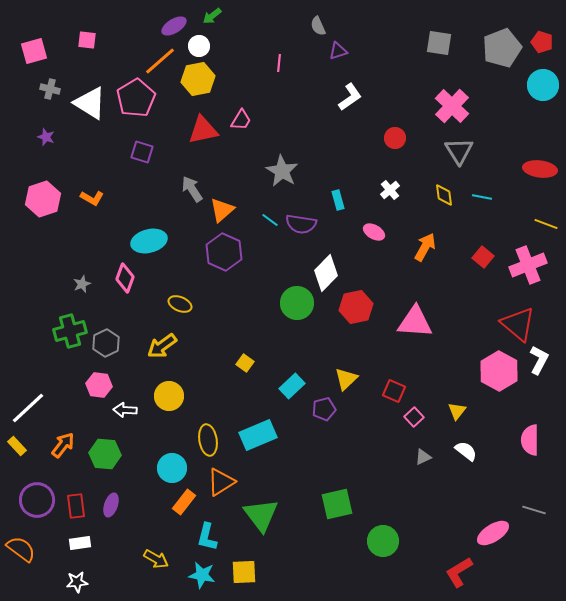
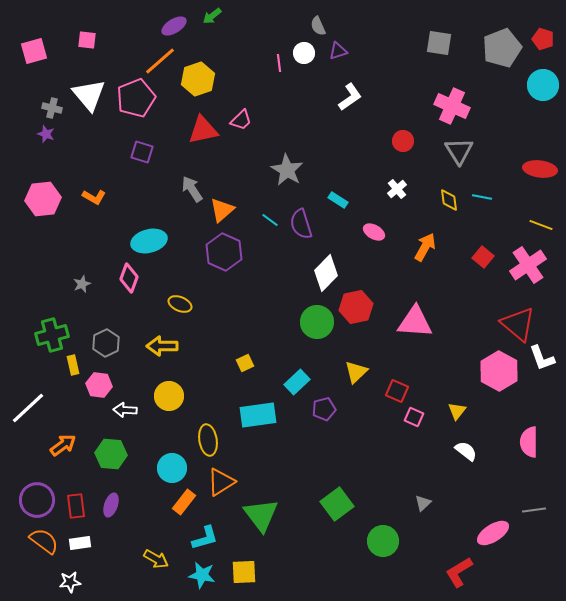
red pentagon at (542, 42): moved 1 px right, 3 px up
white circle at (199, 46): moved 105 px right, 7 px down
pink line at (279, 63): rotated 12 degrees counterclockwise
yellow hexagon at (198, 79): rotated 8 degrees counterclockwise
gray cross at (50, 89): moved 2 px right, 19 px down
pink pentagon at (136, 98): rotated 9 degrees clockwise
white triangle at (90, 103): moved 1 px left, 8 px up; rotated 18 degrees clockwise
pink cross at (452, 106): rotated 20 degrees counterclockwise
pink trapezoid at (241, 120): rotated 15 degrees clockwise
purple star at (46, 137): moved 3 px up
red circle at (395, 138): moved 8 px right, 3 px down
gray star at (282, 171): moved 5 px right, 1 px up
white cross at (390, 190): moved 7 px right, 1 px up
yellow diamond at (444, 195): moved 5 px right, 5 px down
orange L-shape at (92, 198): moved 2 px right, 1 px up
pink hexagon at (43, 199): rotated 12 degrees clockwise
cyan rectangle at (338, 200): rotated 42 degrees counterclockwise
purple semicircle at (301, 224): rotated 64 degrees clockwise
yellow line at (546, 224): moved 5 px left, 1 px down
pink cross at (528, 265): rotated 12 degrees counterclockwise
pink diamond at (125, 278): moved 4 px right
green circle at (297, 303): moved 20 px right, 19 px down
green cross at (70, 331): moved 18 px left, 4 px down
yellow arrow at (162, 346): rotated 36 degrees clockwise
white L-shape at (539, 360): moved 3 px right, 2 px up; rotated 132 degrees clockwise
yellow square at (245, 363): rotated 30 degrees clockwise
yellow triangle at (346, 379): moved 10 px right, 7 px up
cyan rectangle at (292, 386): moved 5 px right, 4 px up
red square at (394, 391): moved 3 px right
pink square at (414, 417): rotated 24 degrees counterclockwise
cyan rectangle at (258, 435): moved 20 px up; rotated 15 degrees clockwise
pink semicircle at (530, 440): moved 1 px left, 2 px down
orange arrow at (63, 445): rotated 16 degrees clockwise
yellow rectangle at (17, 446): moved 56 px right, 81 px up; rotated 30 degrees clockwise
green hexagon at (105, 454): moved 6 px right
gray triangle at (423, 457): moved 46 px down; rotated 18 degrees counterclockwise
green square at (337, 504): rotated 24 degrees counterclockwise
gray line at (534, 510): rotated 25 degrees counterclockwise
cyan L-shape at (207, 537): moved 2 px left, 1 px down; rotated 120 degrees counterclockwise
orange semicircle at (21, 549): moved 23 px right, 8 px up
white star at (77, 582): moved 7 px left
